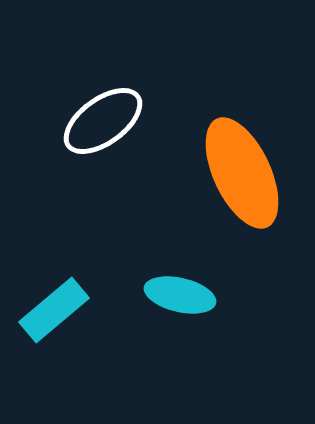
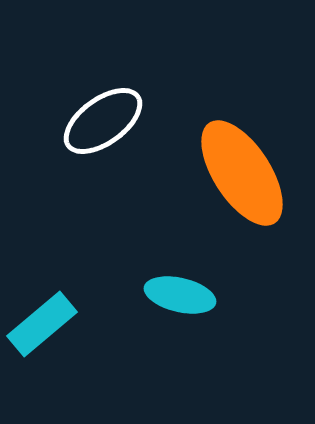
orange ellipse: rotated 8 degrees counterclockwise
cyan rectangle: moved 12 px left, 14 px down
